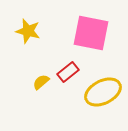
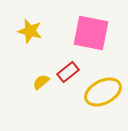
yellow star: moved 2 px right
